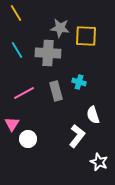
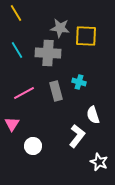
white circle: moved 5 px right, 7 px down
